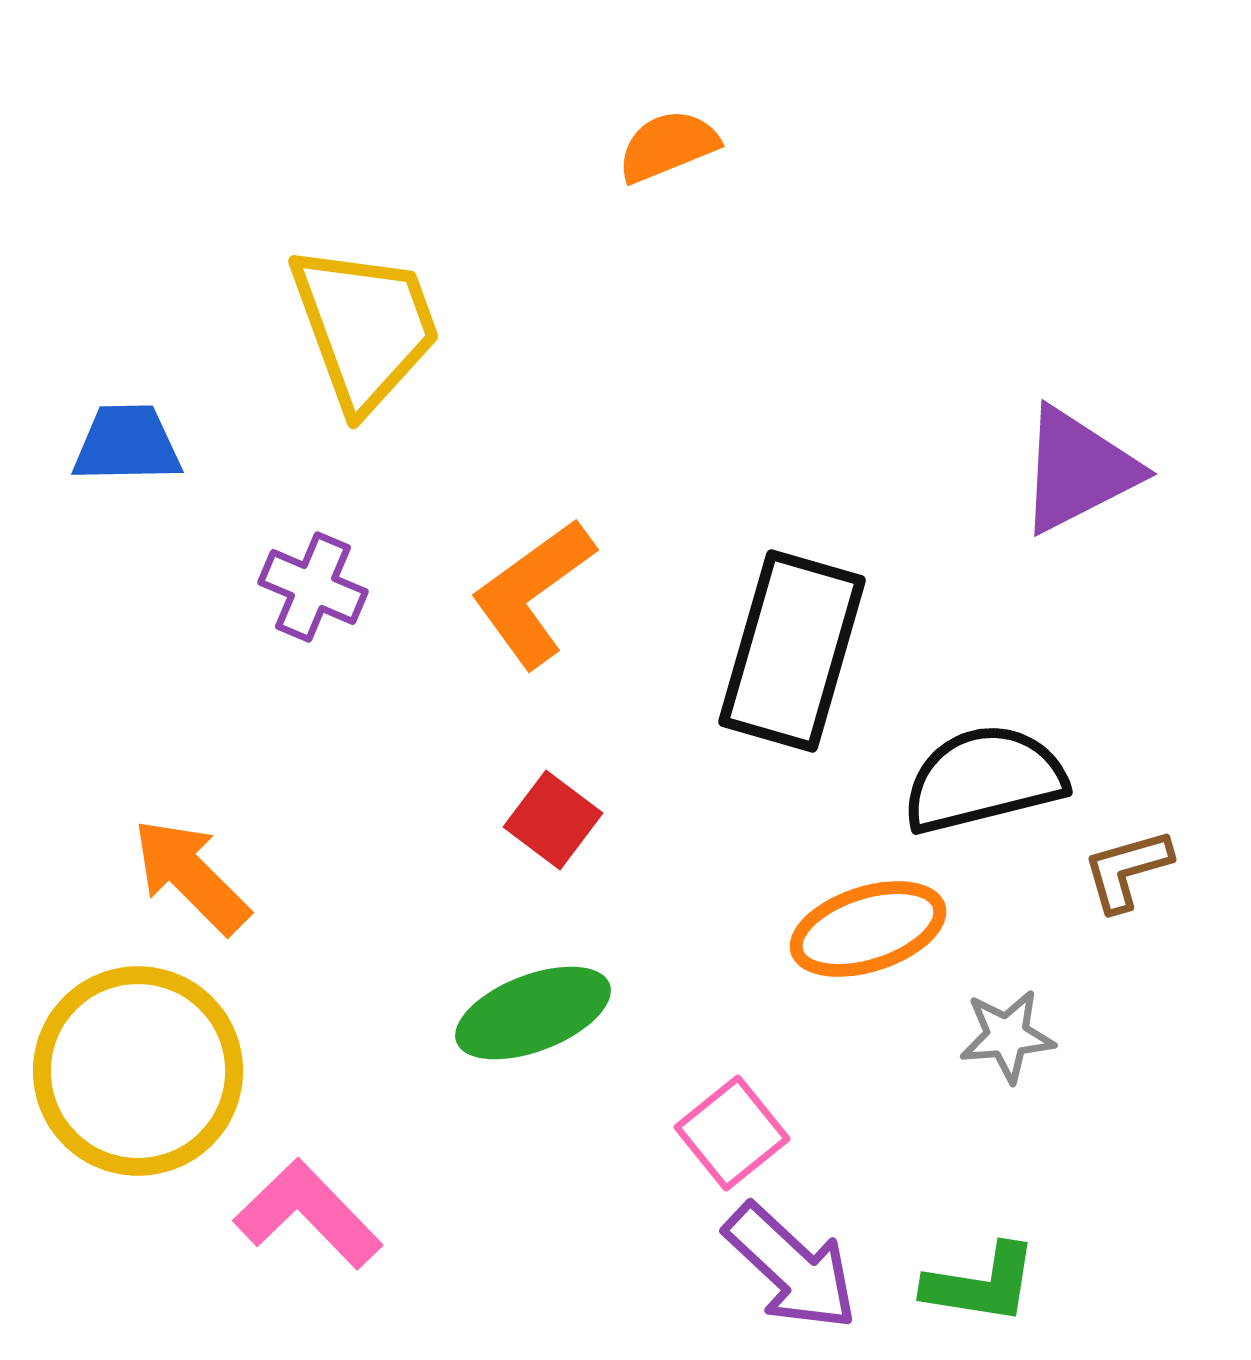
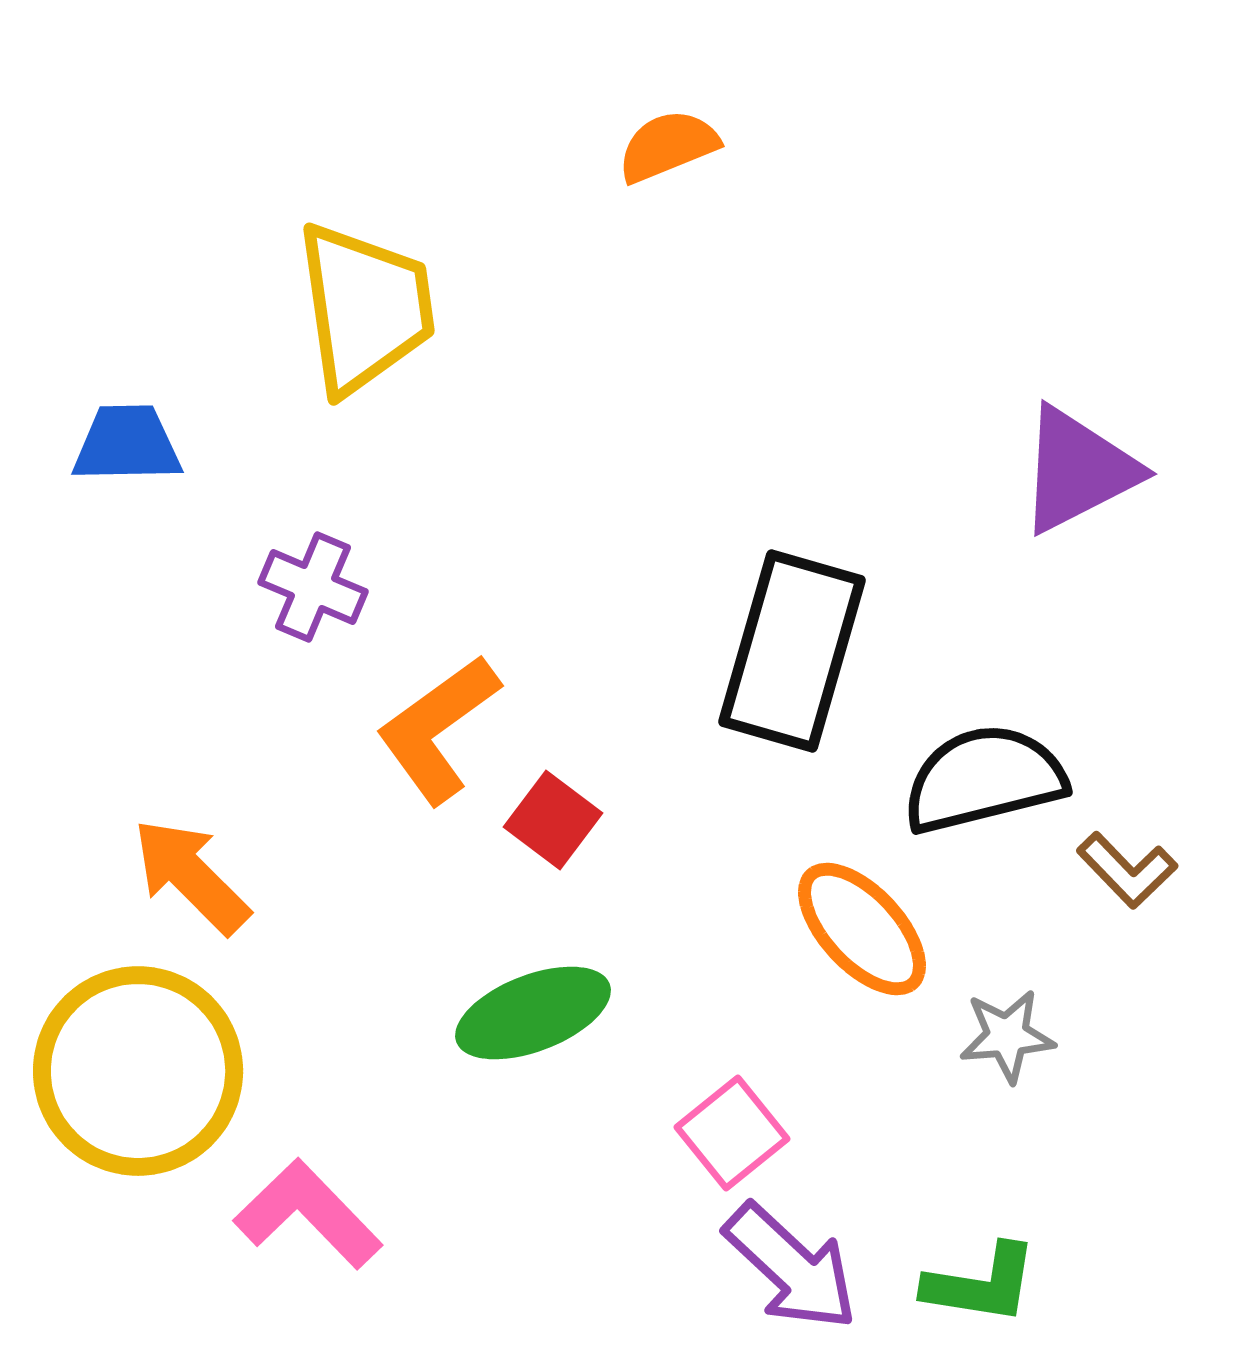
yellow trapezoid: moved 19 px up; rotated 12 degrees clockwise
orange L-shape: moved 95 px left, 136 px down
brown L-shape: rotated 118 degrees counterclockwise
orange ellipse: moved 6 px left; rotated 65 degrees clockwise
